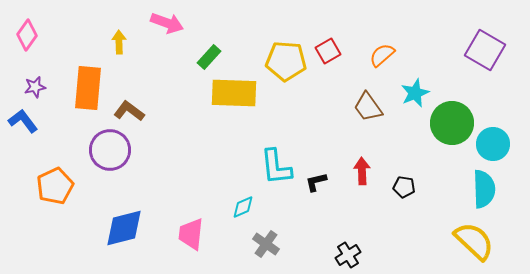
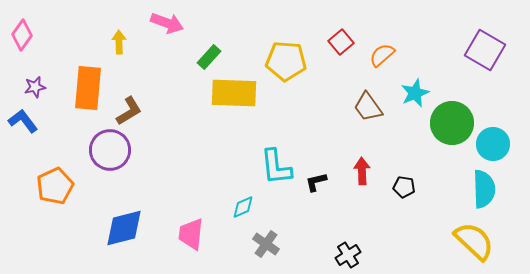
pink diamond: moved 5 px left
red square: moved 13 px right, 9 px up; rotated 10 degrees counterclockwise
brown L-shape: rotated 112 degrees clockwise
